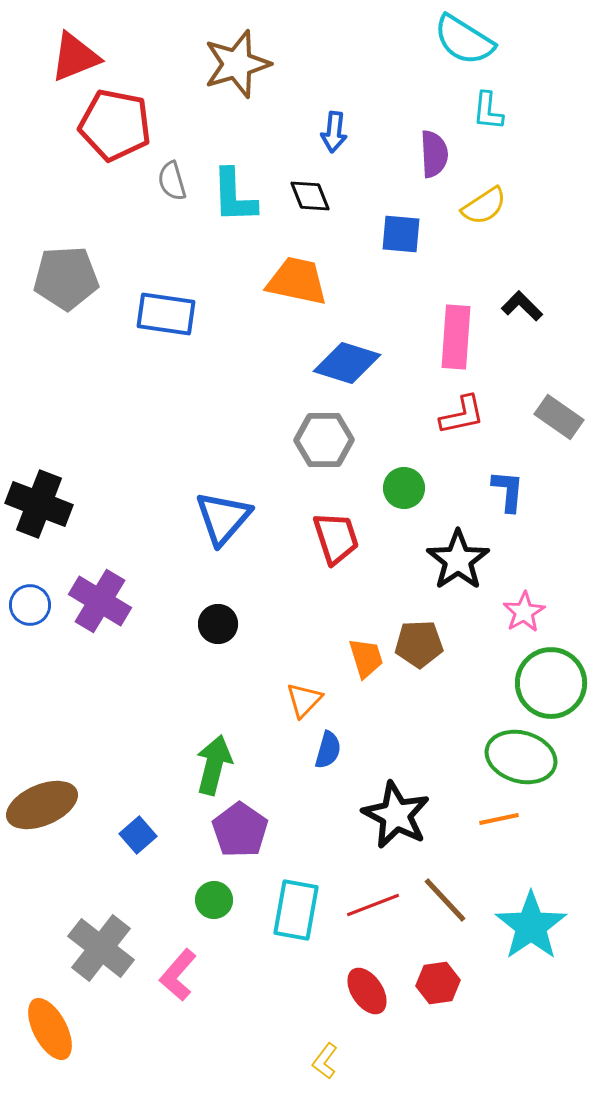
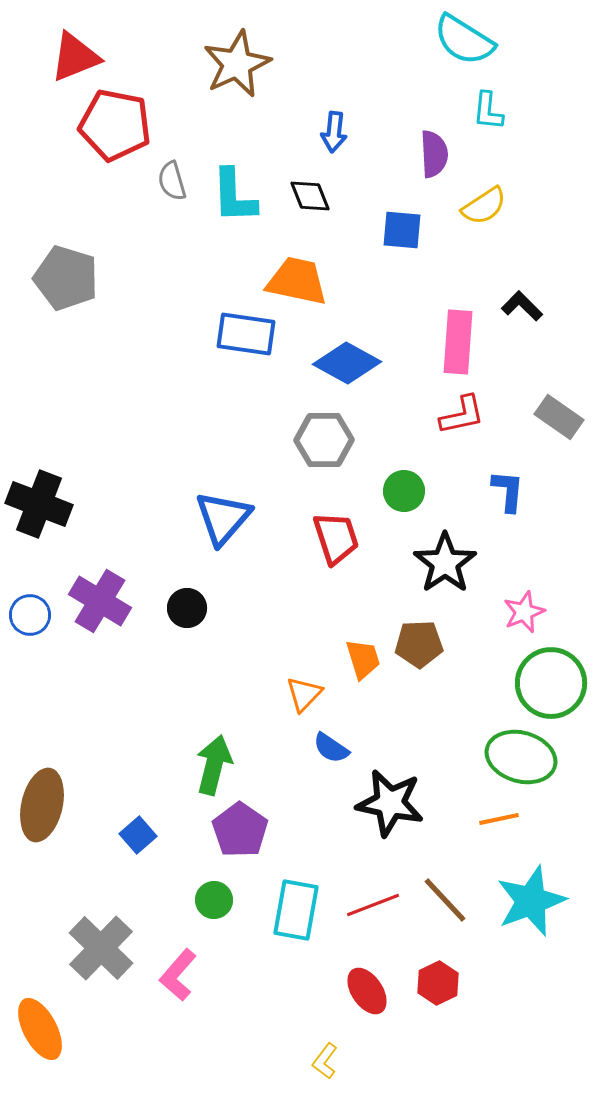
brown star at (237, 64): rotated 8 degrees counterclockwise
blue square at (401, 234): moved 1 px right, 4 px up
gray pentagon at (66, 278): rotated 20 degrees clockwise
blue rectangle at (166, 314): moved 80 px right, 20 px down
pink rectangle at (456, 337): moved 2 px right, 5 px down
blue diamond at (347, 363): rotated 12 degrees clockwise
green circle at (404, 488): moved 3 px down
black star at (458, 560): moved 13 px left, 3 px down
blue circle at (30, 605): moved 10 px down
pink star at (524, 612): rotated 9 degrees clockwise
black circle at (218, 624): moved 31 px left, 16 px up
orange trapezoid at (366, 658): moved 3 px left, 1 px down
orange triangle at (304, 700): moved 6 px up
blue semicircle at (328, 750): moved 3 px right, 2 px up; rotated 108 degrees clockwise
brown ellipse at (42, 805): rotated 54 degrees counterclockwise
black star at (396, 815): moved 6 px left, 12 px up; rotated 16 degrees counterclockwise
cyan star at (531, 926): moved 25 px up; rotated 14 degrees clockwise
gray cross at (101, 948): rotated 6 degrees clockwise
red hexagon at (438, 983): rotated 18 degrees counterclockwise
orange ellipse at (50, 1029): moved 10 px left
